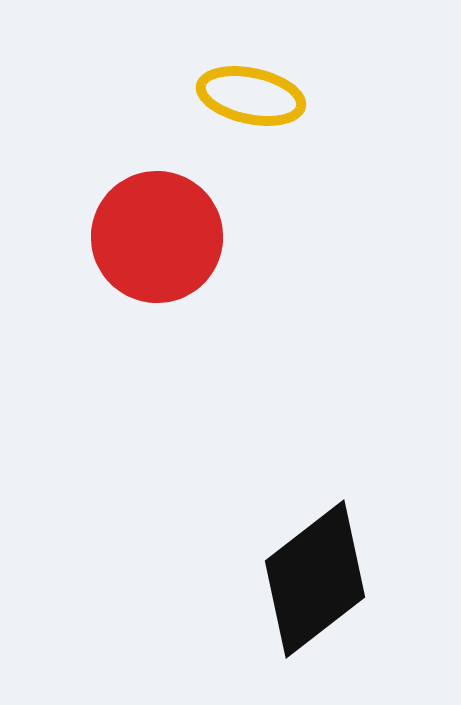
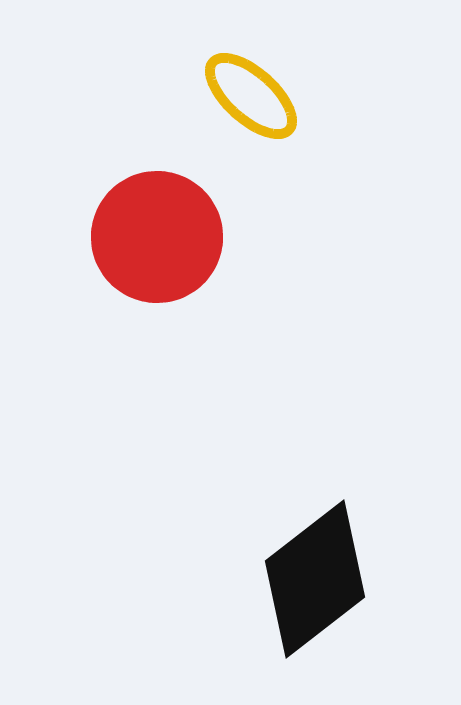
yellow ellipse: rotated 30 degrees clockwise
